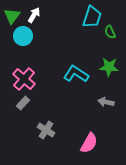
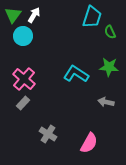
green triangle: moved 1 px right, 1 px up
gray cross: moved 2 px right, 4 px down
